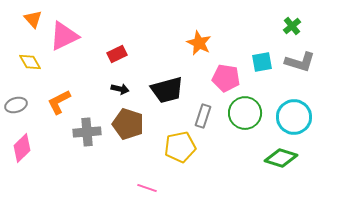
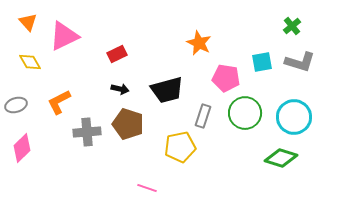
orange triangle: moved 5 px left, 3 px down
